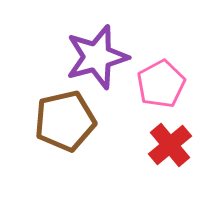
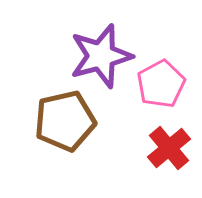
purple star: moved 4 px right, 1 px up
red cross: moved 1 px left, 3 px down
